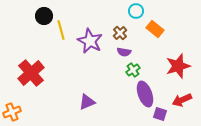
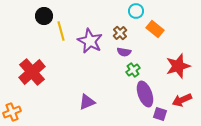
yellow line: moved 1 px down
red cross: moved 1 px right, 1 px up
